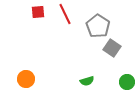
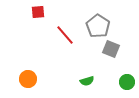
red line: moved 21 px down; rotated 15 degrees counterclockwise
gray square: moved 1 px left, 1 px down; rotated 12 degrees counterclockwise
orange circle: moved 2 px right
